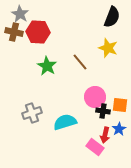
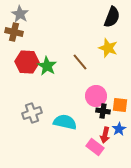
red hexagon: moved 11 px left, 30 px down
pink circle: moved 1 px right, 1 px up
cyan semicircle: rotated 30 degrees clockwise
